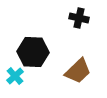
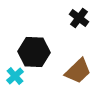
black cross: rotated 24 degrees clockwise
black hexagon: moved 1 px right
